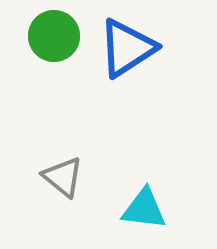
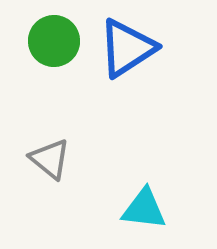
green circle: moved 5 px down
gray triangle: moved 13 px left, 18 px up
